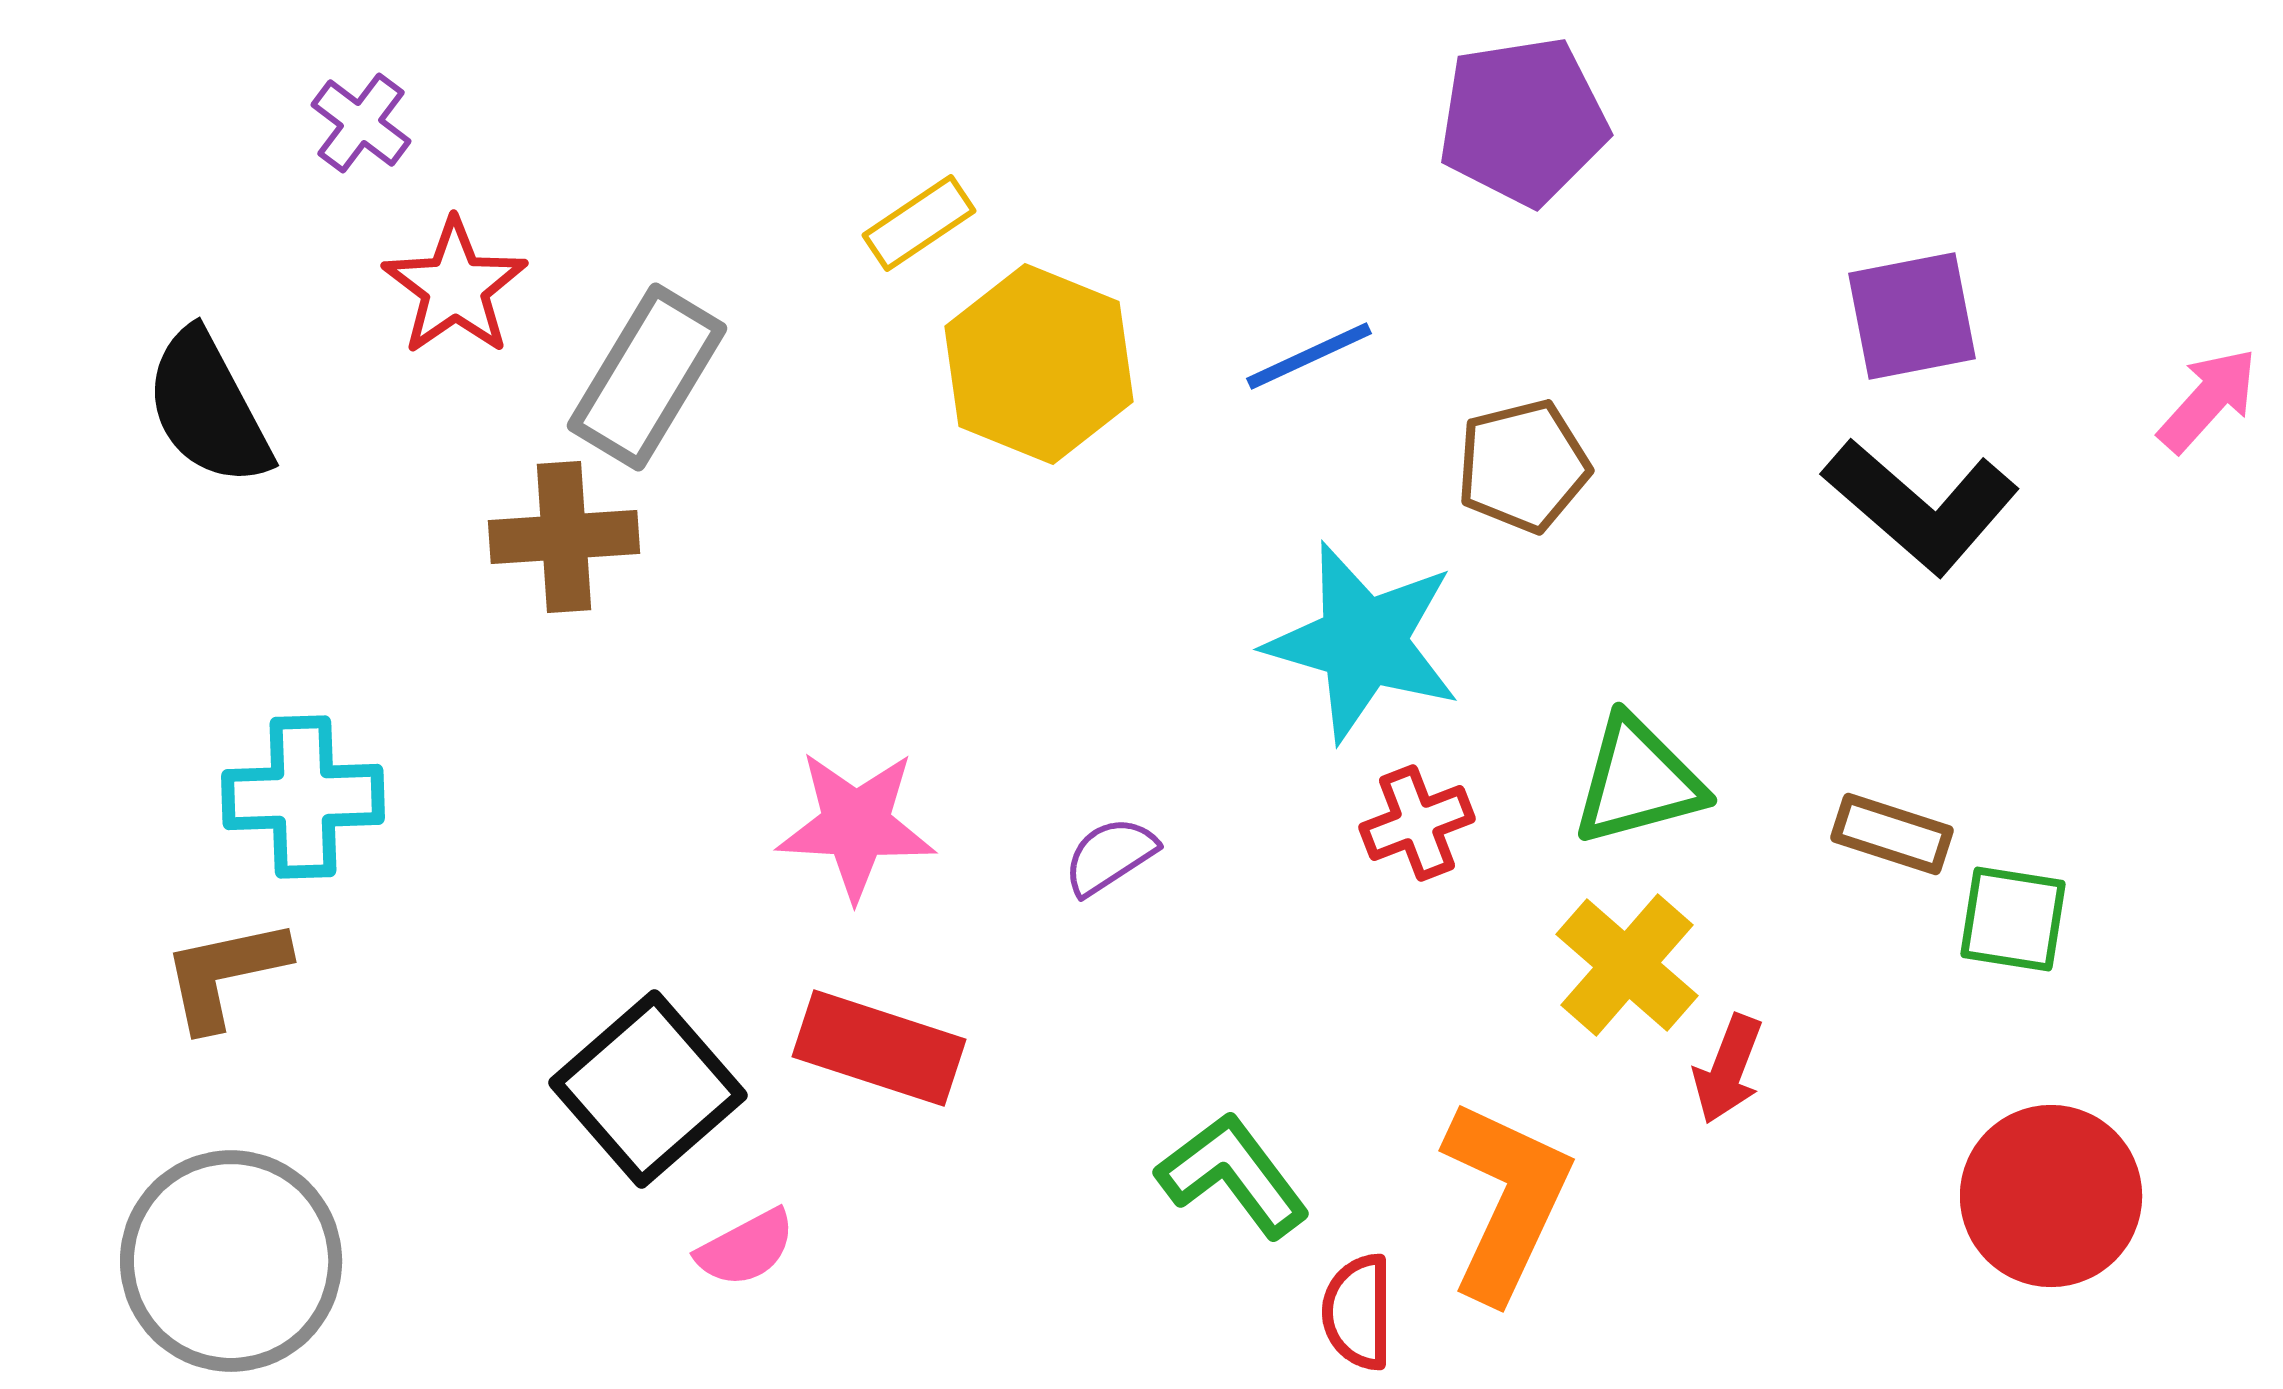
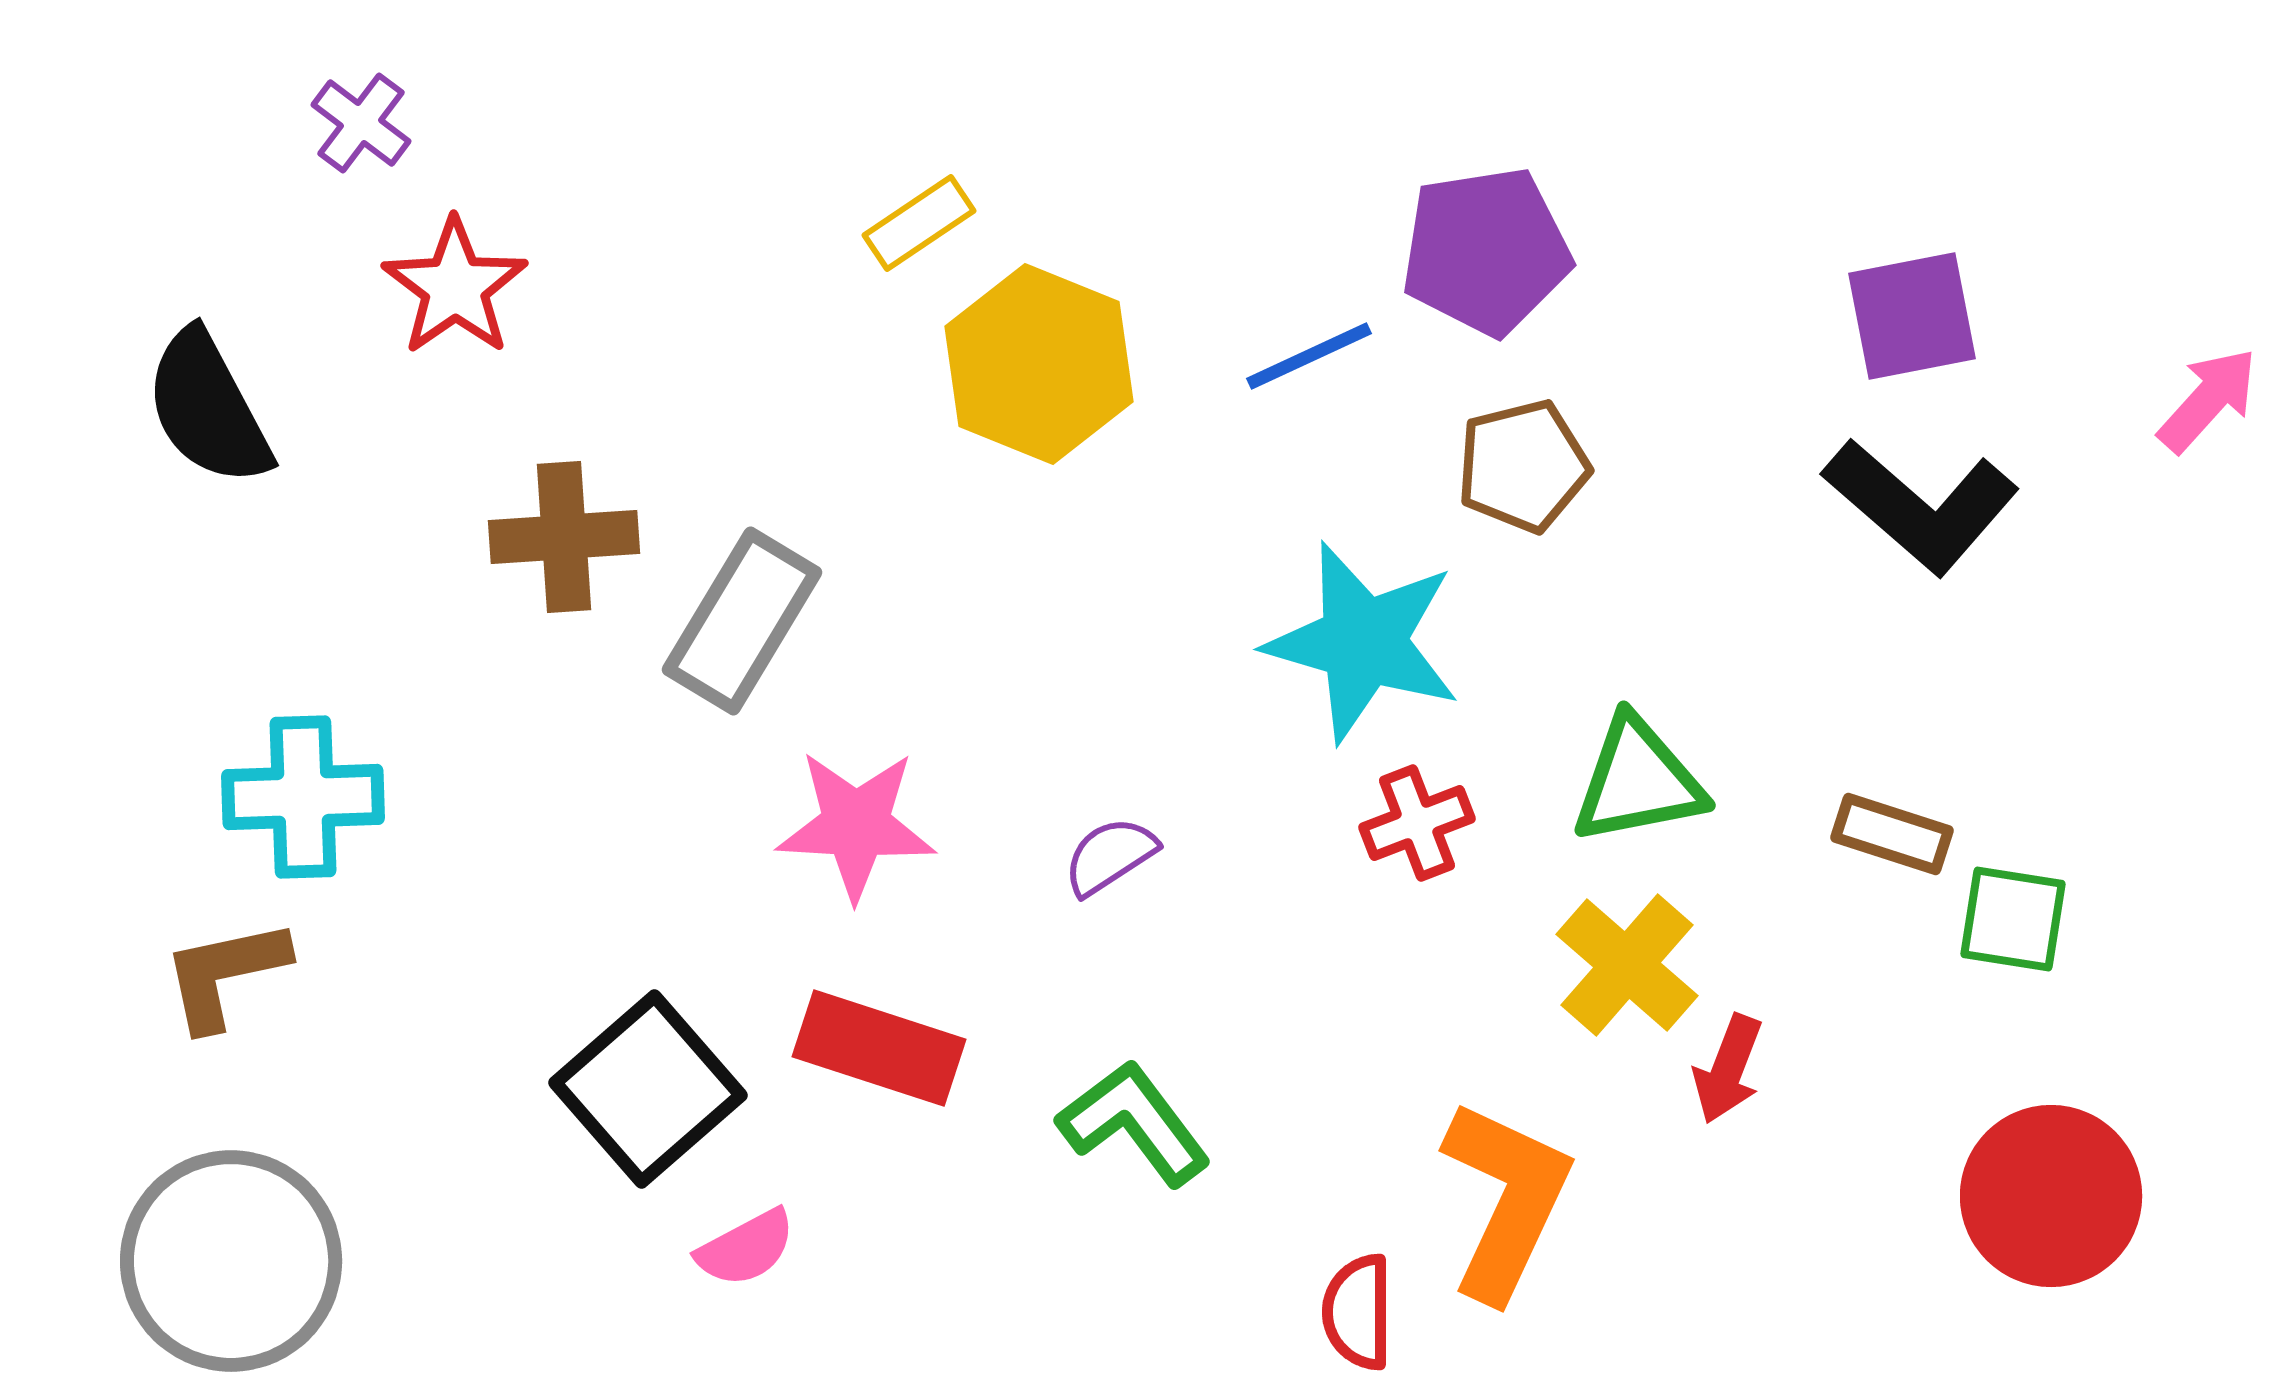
purple pentagon: moved 37 px left, 130 px down
gray rectangle: moved 95 px right, 244 px down
green triangle: rotated 4 degrees clockwise
green L-shape: moved 99 px left, 52 px up
